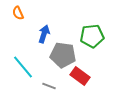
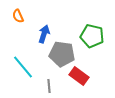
orange semicircle: moved 3 px down
green pentagon: rotated 20 degrees clockwise
gray pentagon: moved 1 px left, 1 px up
red rectangle: moved 1 px left
gray line: rotated 64 degrees clockwise
